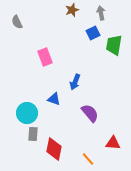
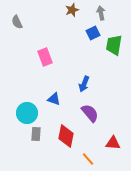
blue arrow: moved 9 px right, 2 px down
gray rectangle: moved 3 px right
red diamond: moved 12 px right, 13 px up
